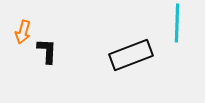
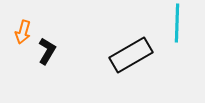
black L-shape: rotated 28 degrees clockwise
black rectangle: rotated 9 degrees counterclockwise
